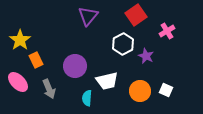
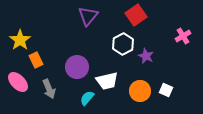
pink cross: moved 16 px right, 5 px down
purple circle: moved 2 px right, 1 px down
cyan semicircle: rotated 35 degrees clockwise
